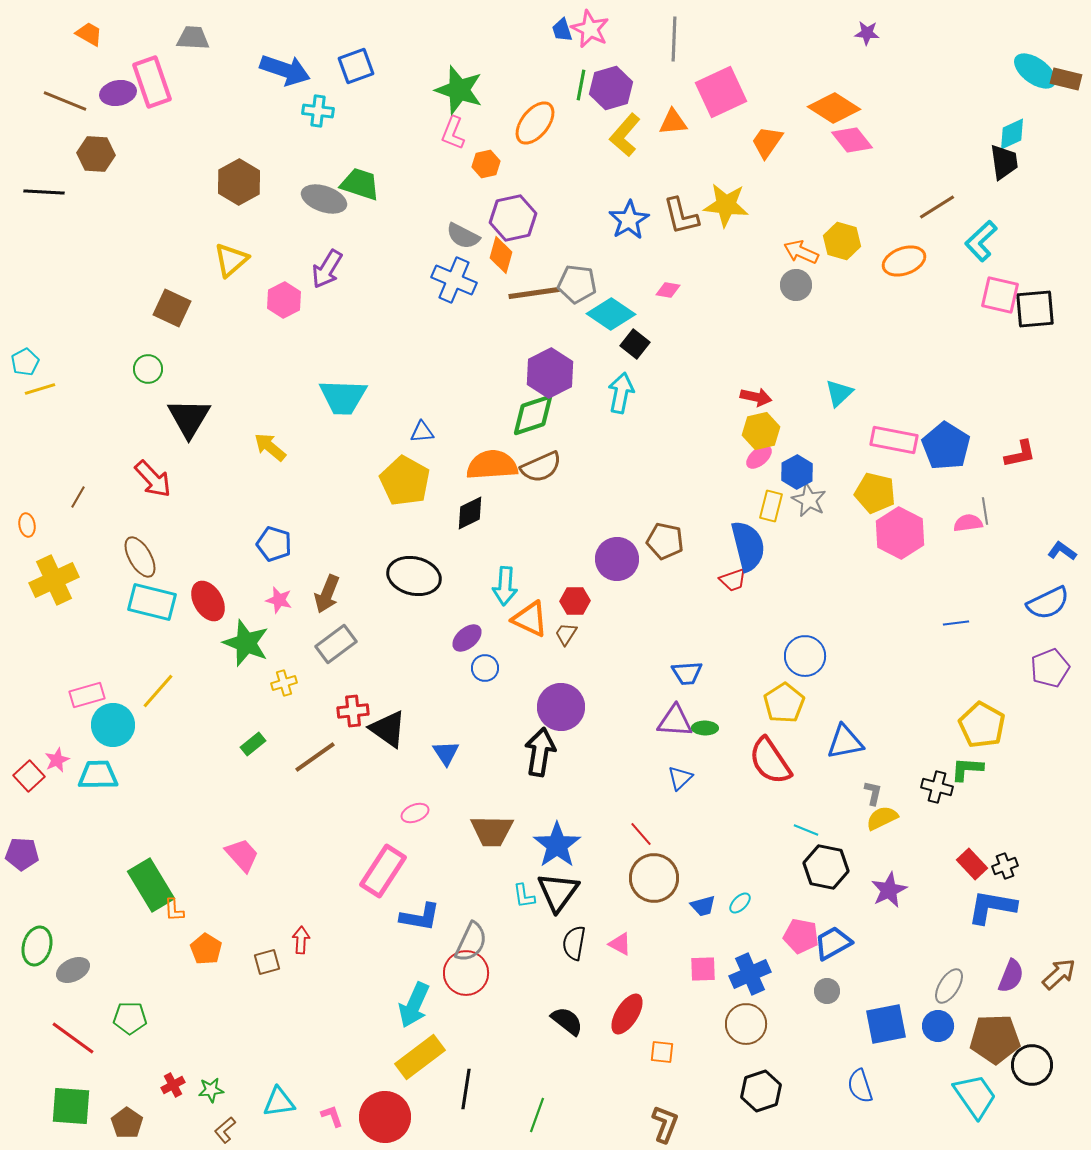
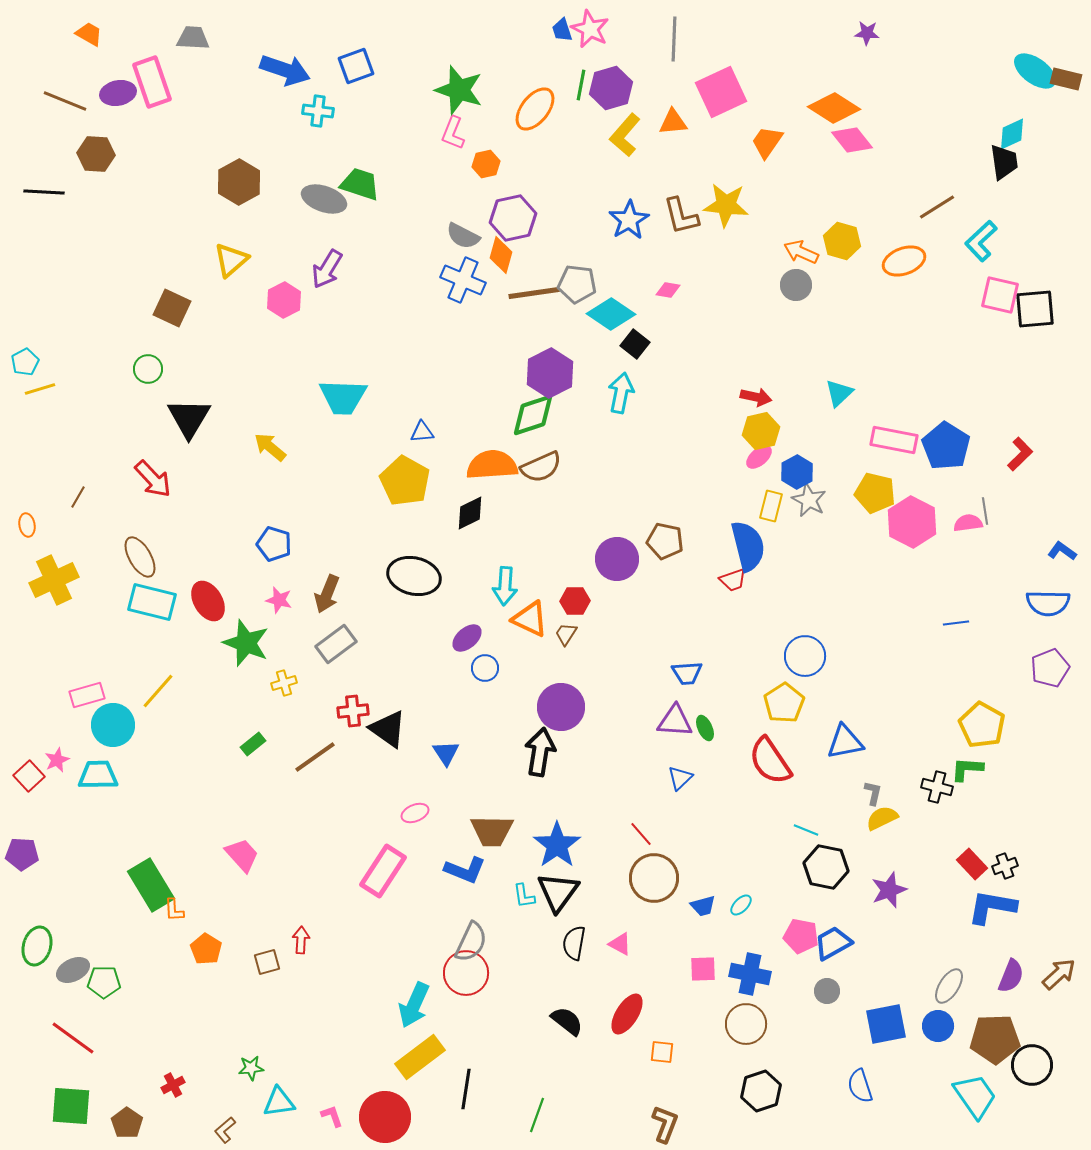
orange ellipse at (535, 123): moved 14 px up
blue cross at (454, 280): moved 9 px right
red L-shape at (1020, 454): rotated 32 degrees counterclockwise
pink hexagon at (900, 533): moved 12 px right, 11 px up
blue semicircle at (1048, 603): rotated 27 degrees clockwise
green ellipse at (705, 728): rotated 65 degrees clockwise
purple star at (889, 890): rotated 6 degrees clockwise
cyan ellipse at (740, 903): moved 1 px right, 2 px down
blue L-shape at (420, 917): moved 45 px right, 47 px up; rotated 12 degrees clockwise
blue cross at (750, 974): rotated 36 degrees clockwise
green pentagon at (130, 1018): moved 26 px left, 36 px up
green star at (211, 1090): moved 40 px right, 22 px up
